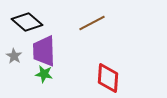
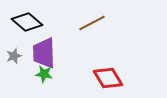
purple trapezoid: moved 2 px down
gray star: rotated 21 degrees clockwise
red diamond: rotated 36 degrees counterclockwise
